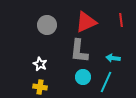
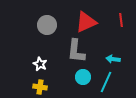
gray L-shape: moved 3 px left
cyan arrow: moved 1 px down
